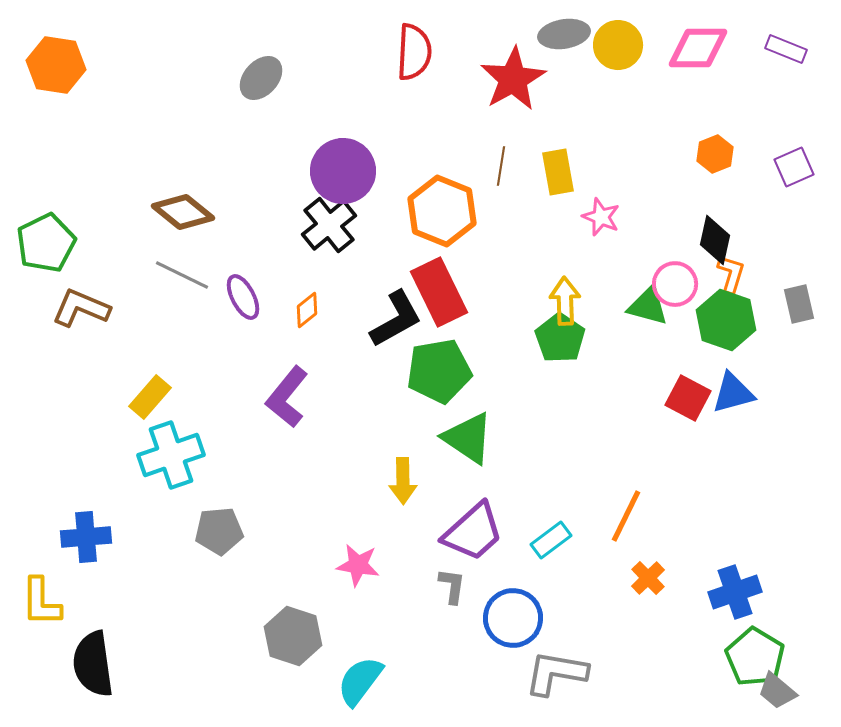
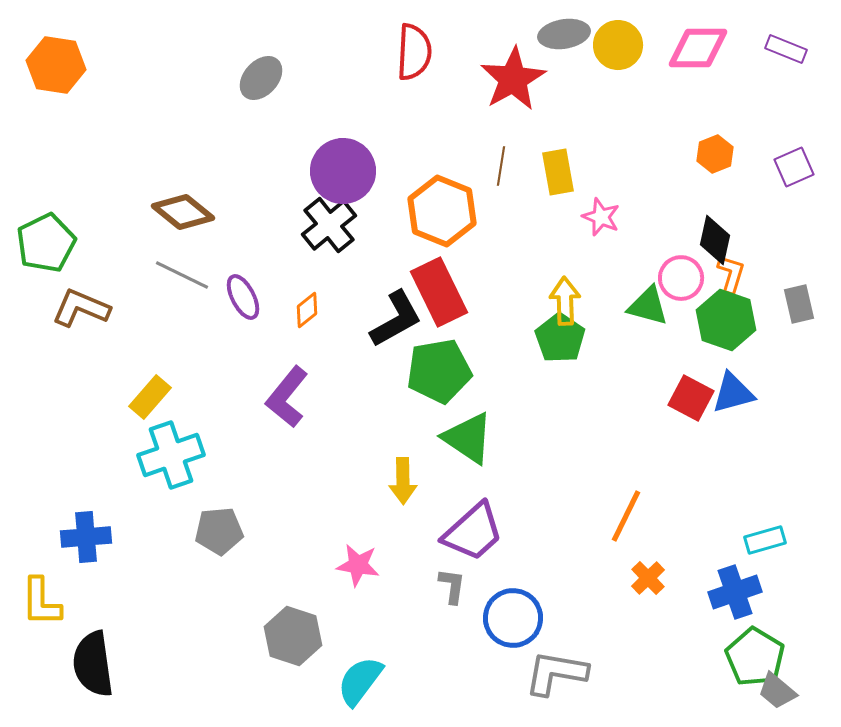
pink circle at (675, 284): moved 6 px right, 6 px up
red square at (688, 398): moved 3 px right
cyan rectangle at (551, 540): moved 214 px right; rotated 21 degrees clockwise
